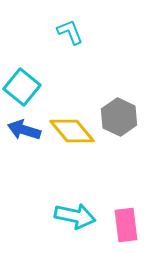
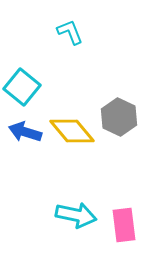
blue arrow: moved 1 px right, 2 px down
cyan arrow: moved 1 px right, 1 px up
pink rectangle: moved 2 px left
